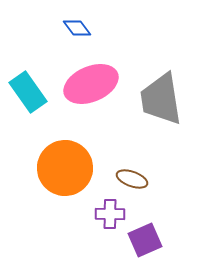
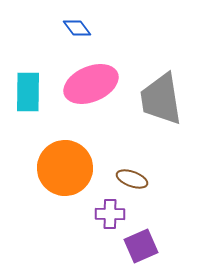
cyan rectangle: rotated 36 degrees clockwise
purple square: moved 4 px left, 6 px down
